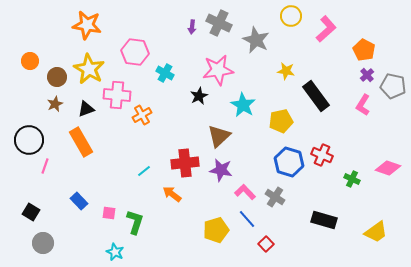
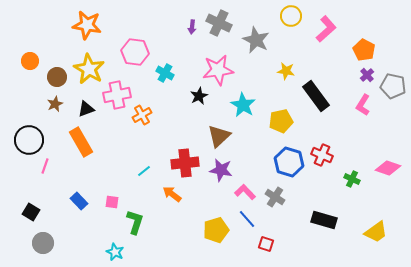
pink cross at (117, 95): rotated 16 degrees counterclockwise
pink square at (109, 213): moved 3 px right, 11 px up
red square at (266, 244): rotated 28 degrees counterclockwise
